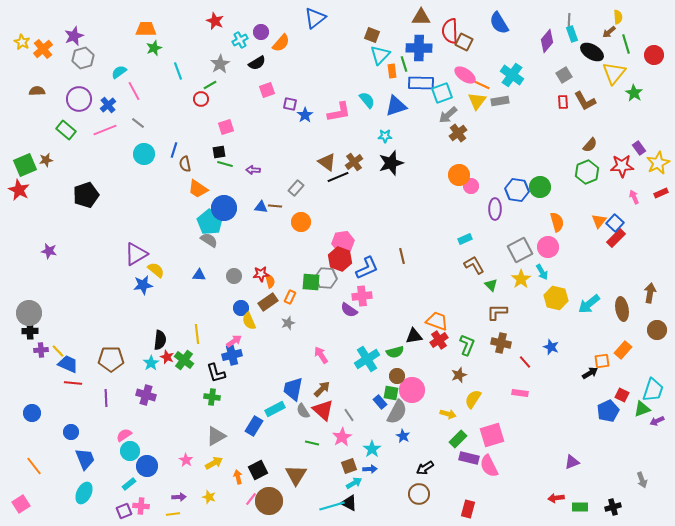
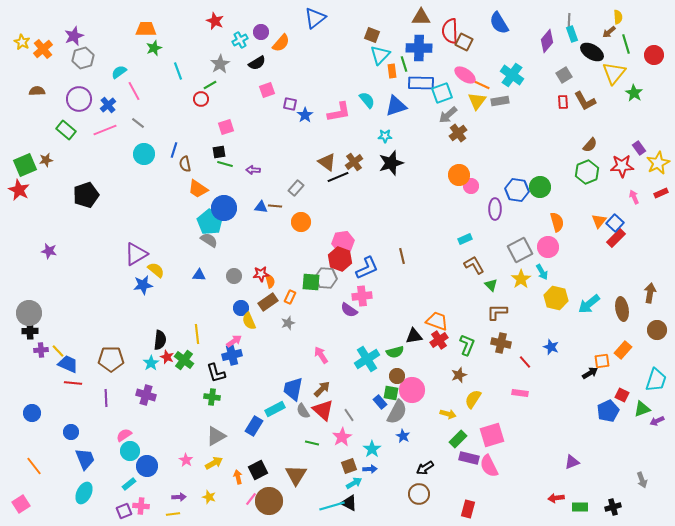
cyan trapezoid at (653, 390): moved 3 px right, 10 px up
